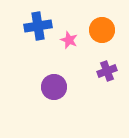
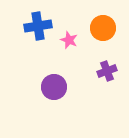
orange circle: moved 1 px right, 2 px up
